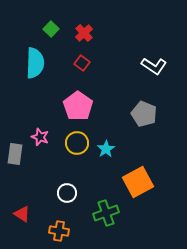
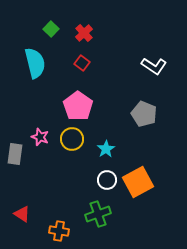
cyan semicircle: rotated 16 degrees counterclockwise
yellow circle: moved 5 px left, 4 px up
white circle: moved 40 px right, 13 px up
green cross: moved 8 px left, 1 px down
